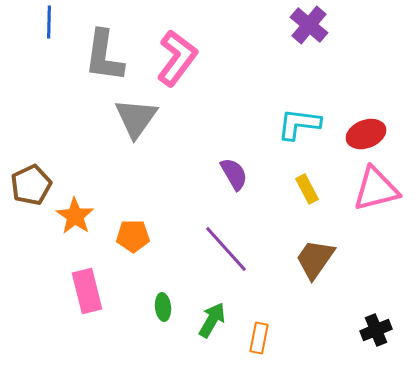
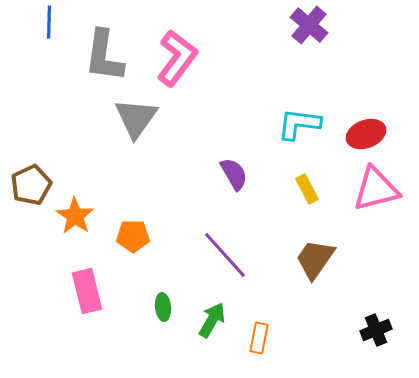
purple line: moved 1 px left, 6 px down
